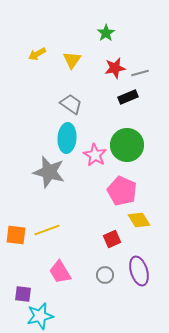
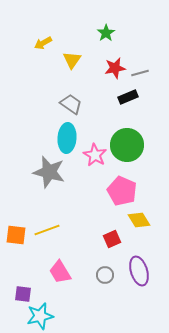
yellow arrow: moved 6 px right, 11 px up
